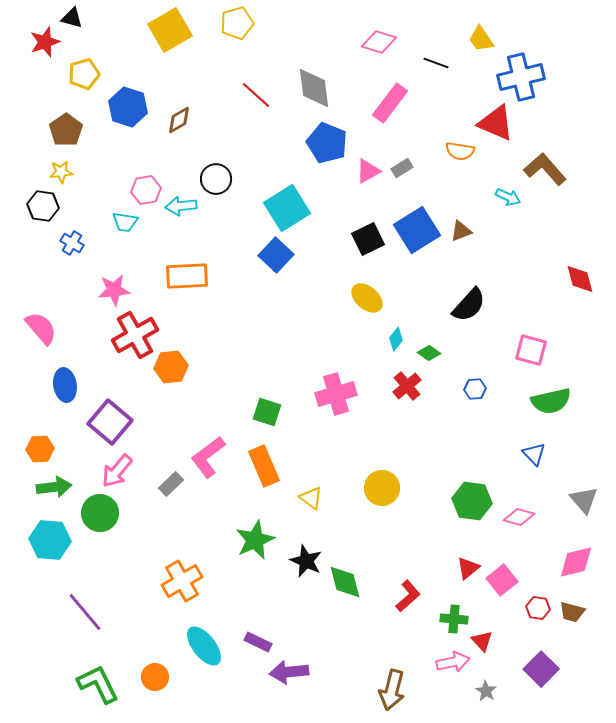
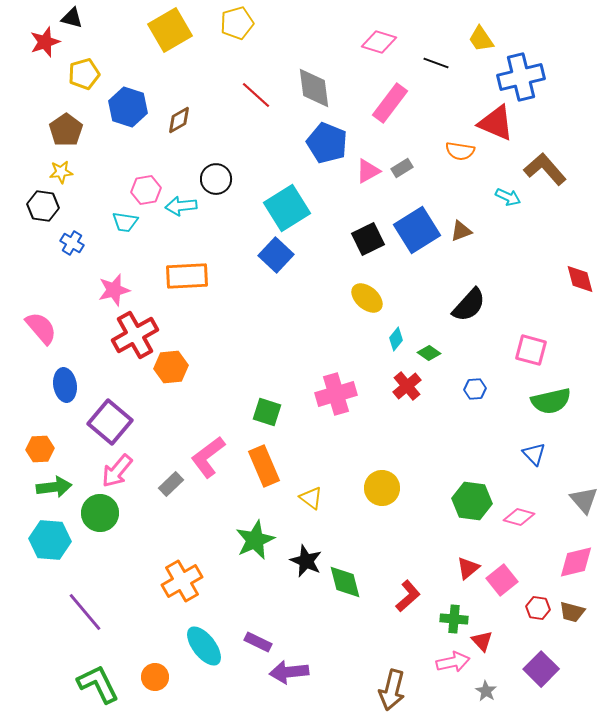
pink star at (114, 290): rotated 8 degrees counterclockwise
